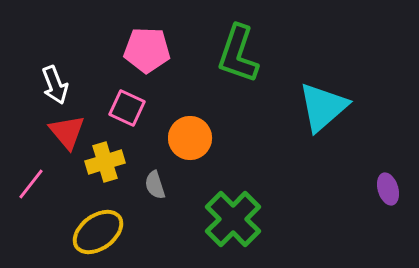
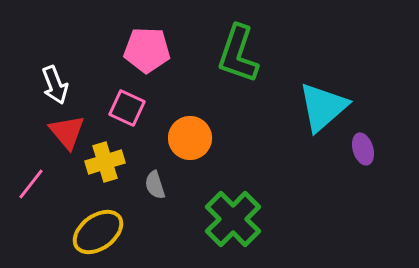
purple ellipse: moved 25 px left, 40 px up
